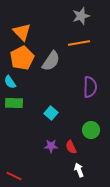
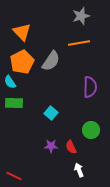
orange pentagon: moved 4 px down
